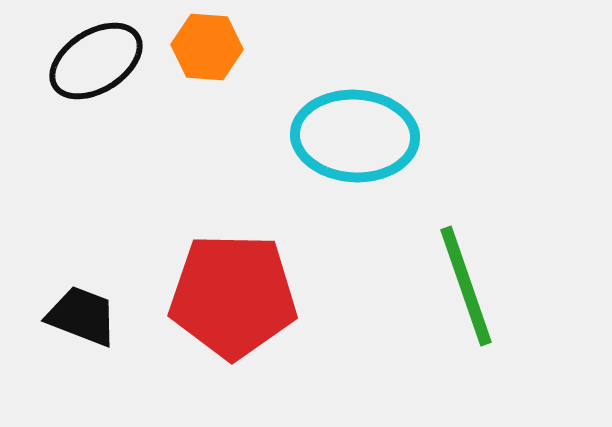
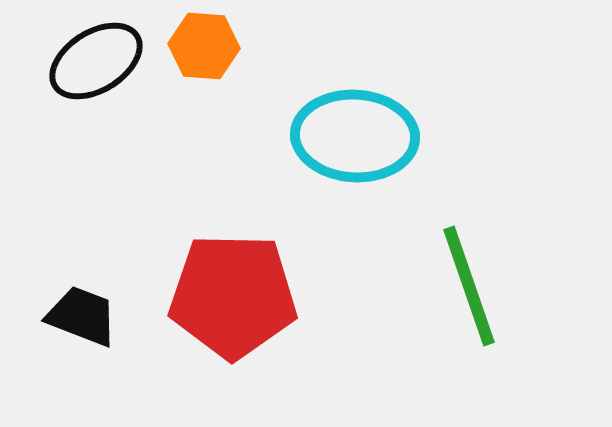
orange hexagon: moved 3 px left, 1 px up
green line: moved 3 px right
